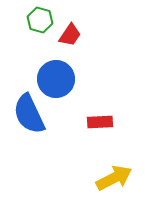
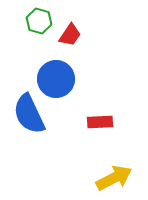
green hexagon: moved 1 px left, 1 px down
